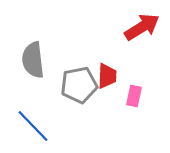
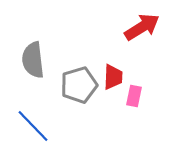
red trapezoid: moved 6 px right, 1 px down
gray pentagon: rotated 6 degrees counterclockwise
